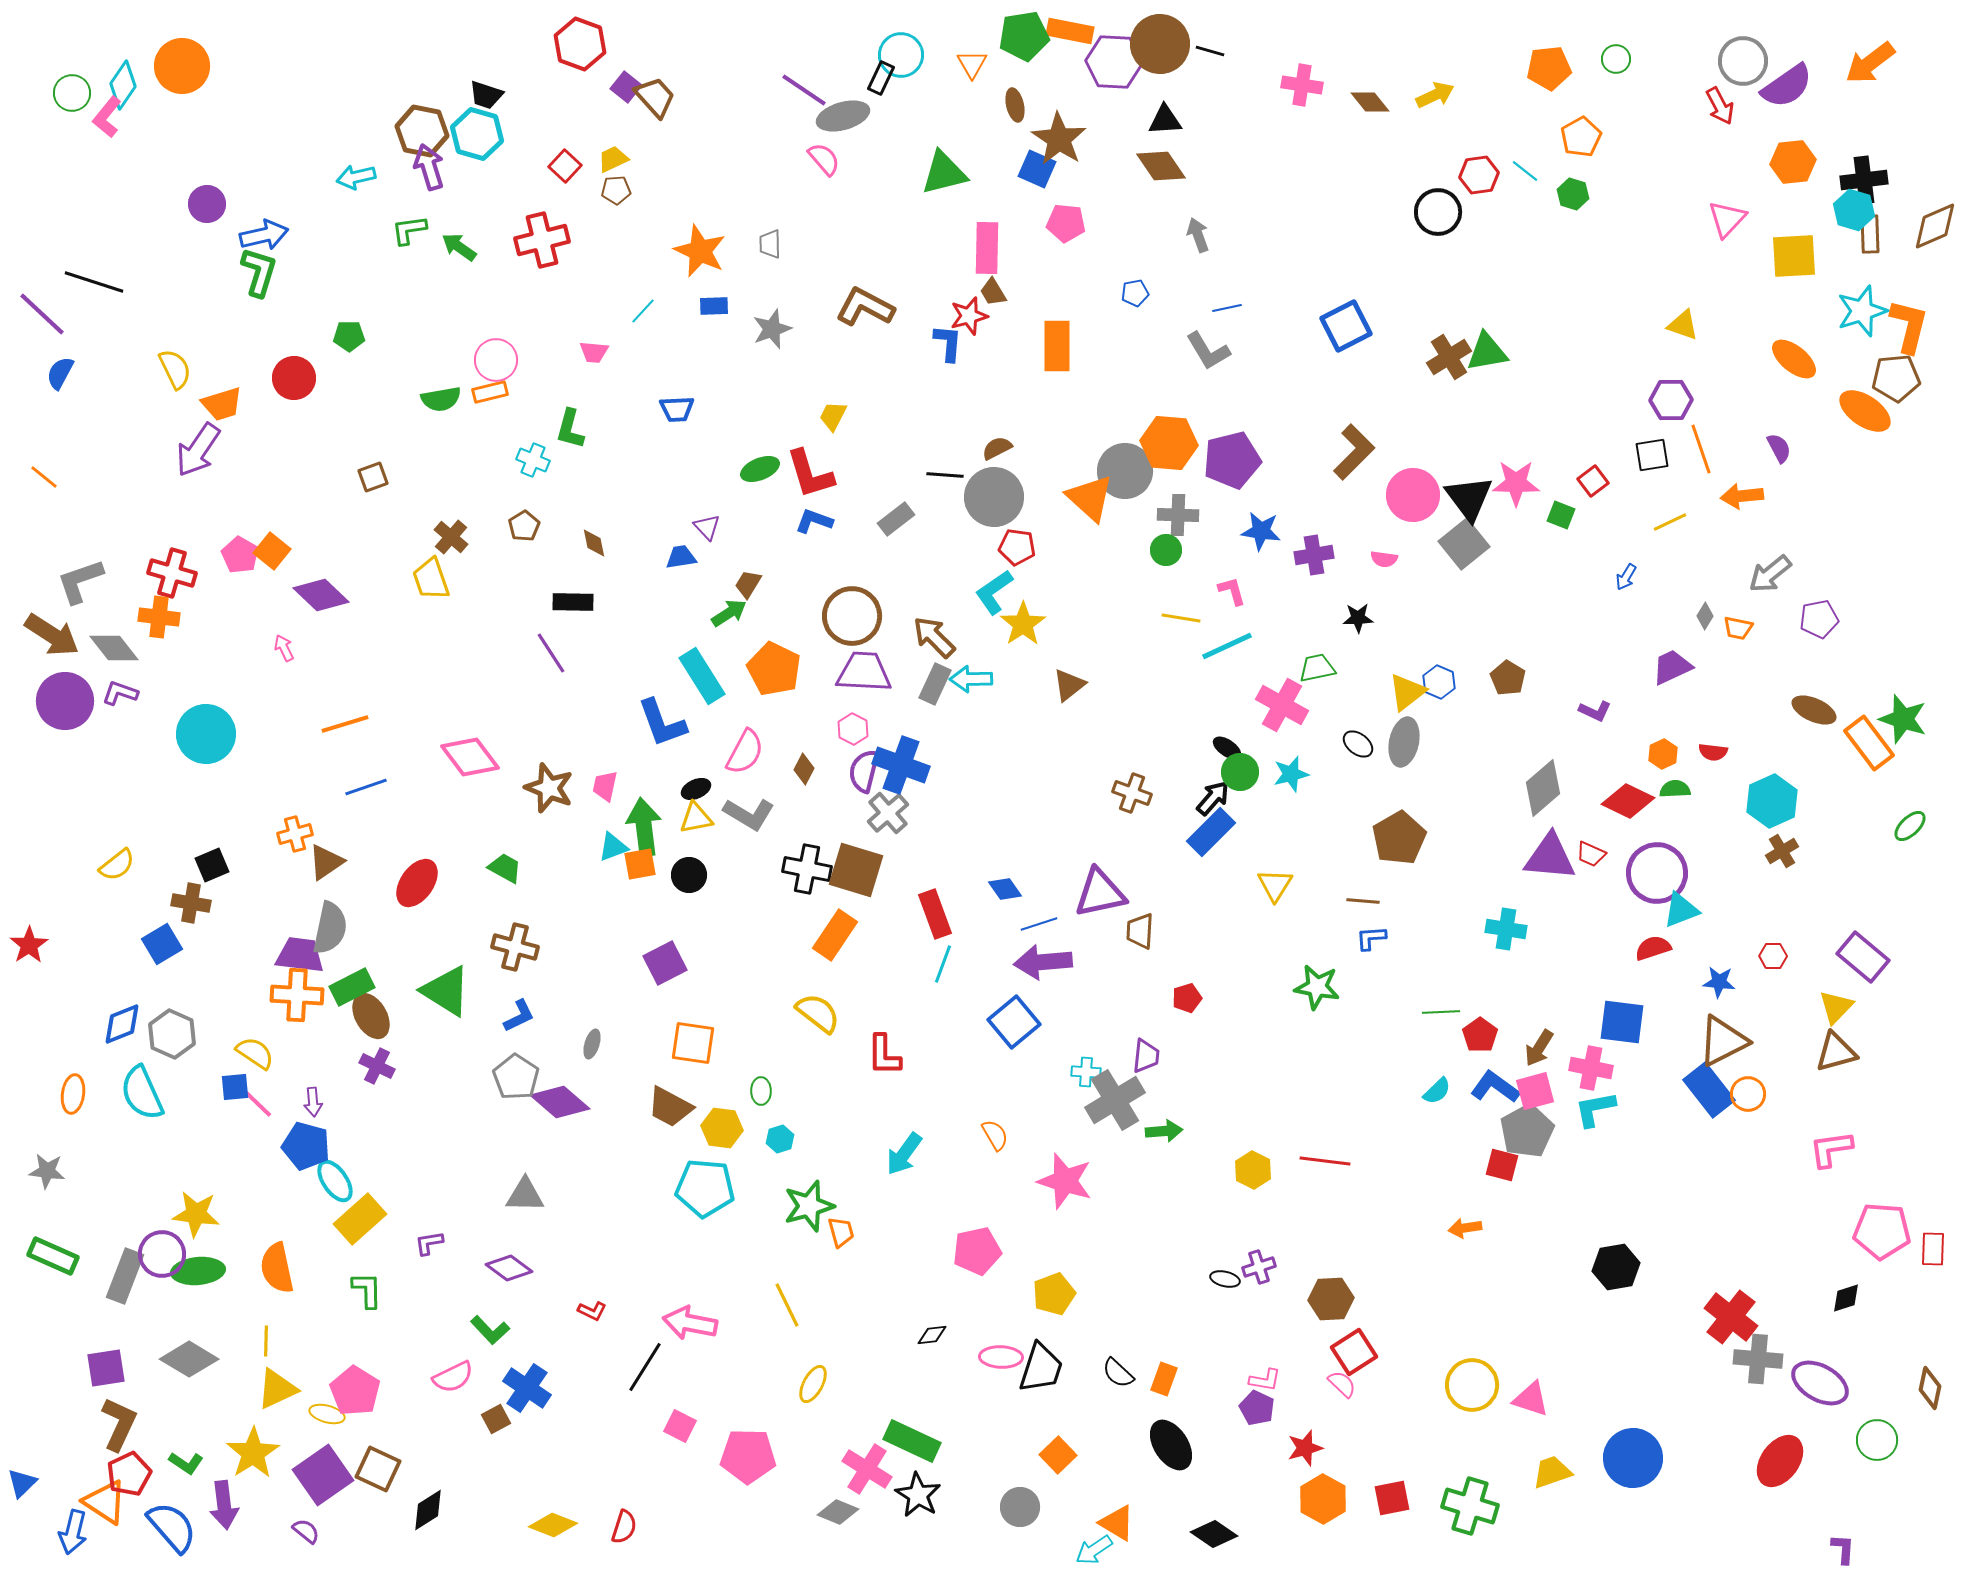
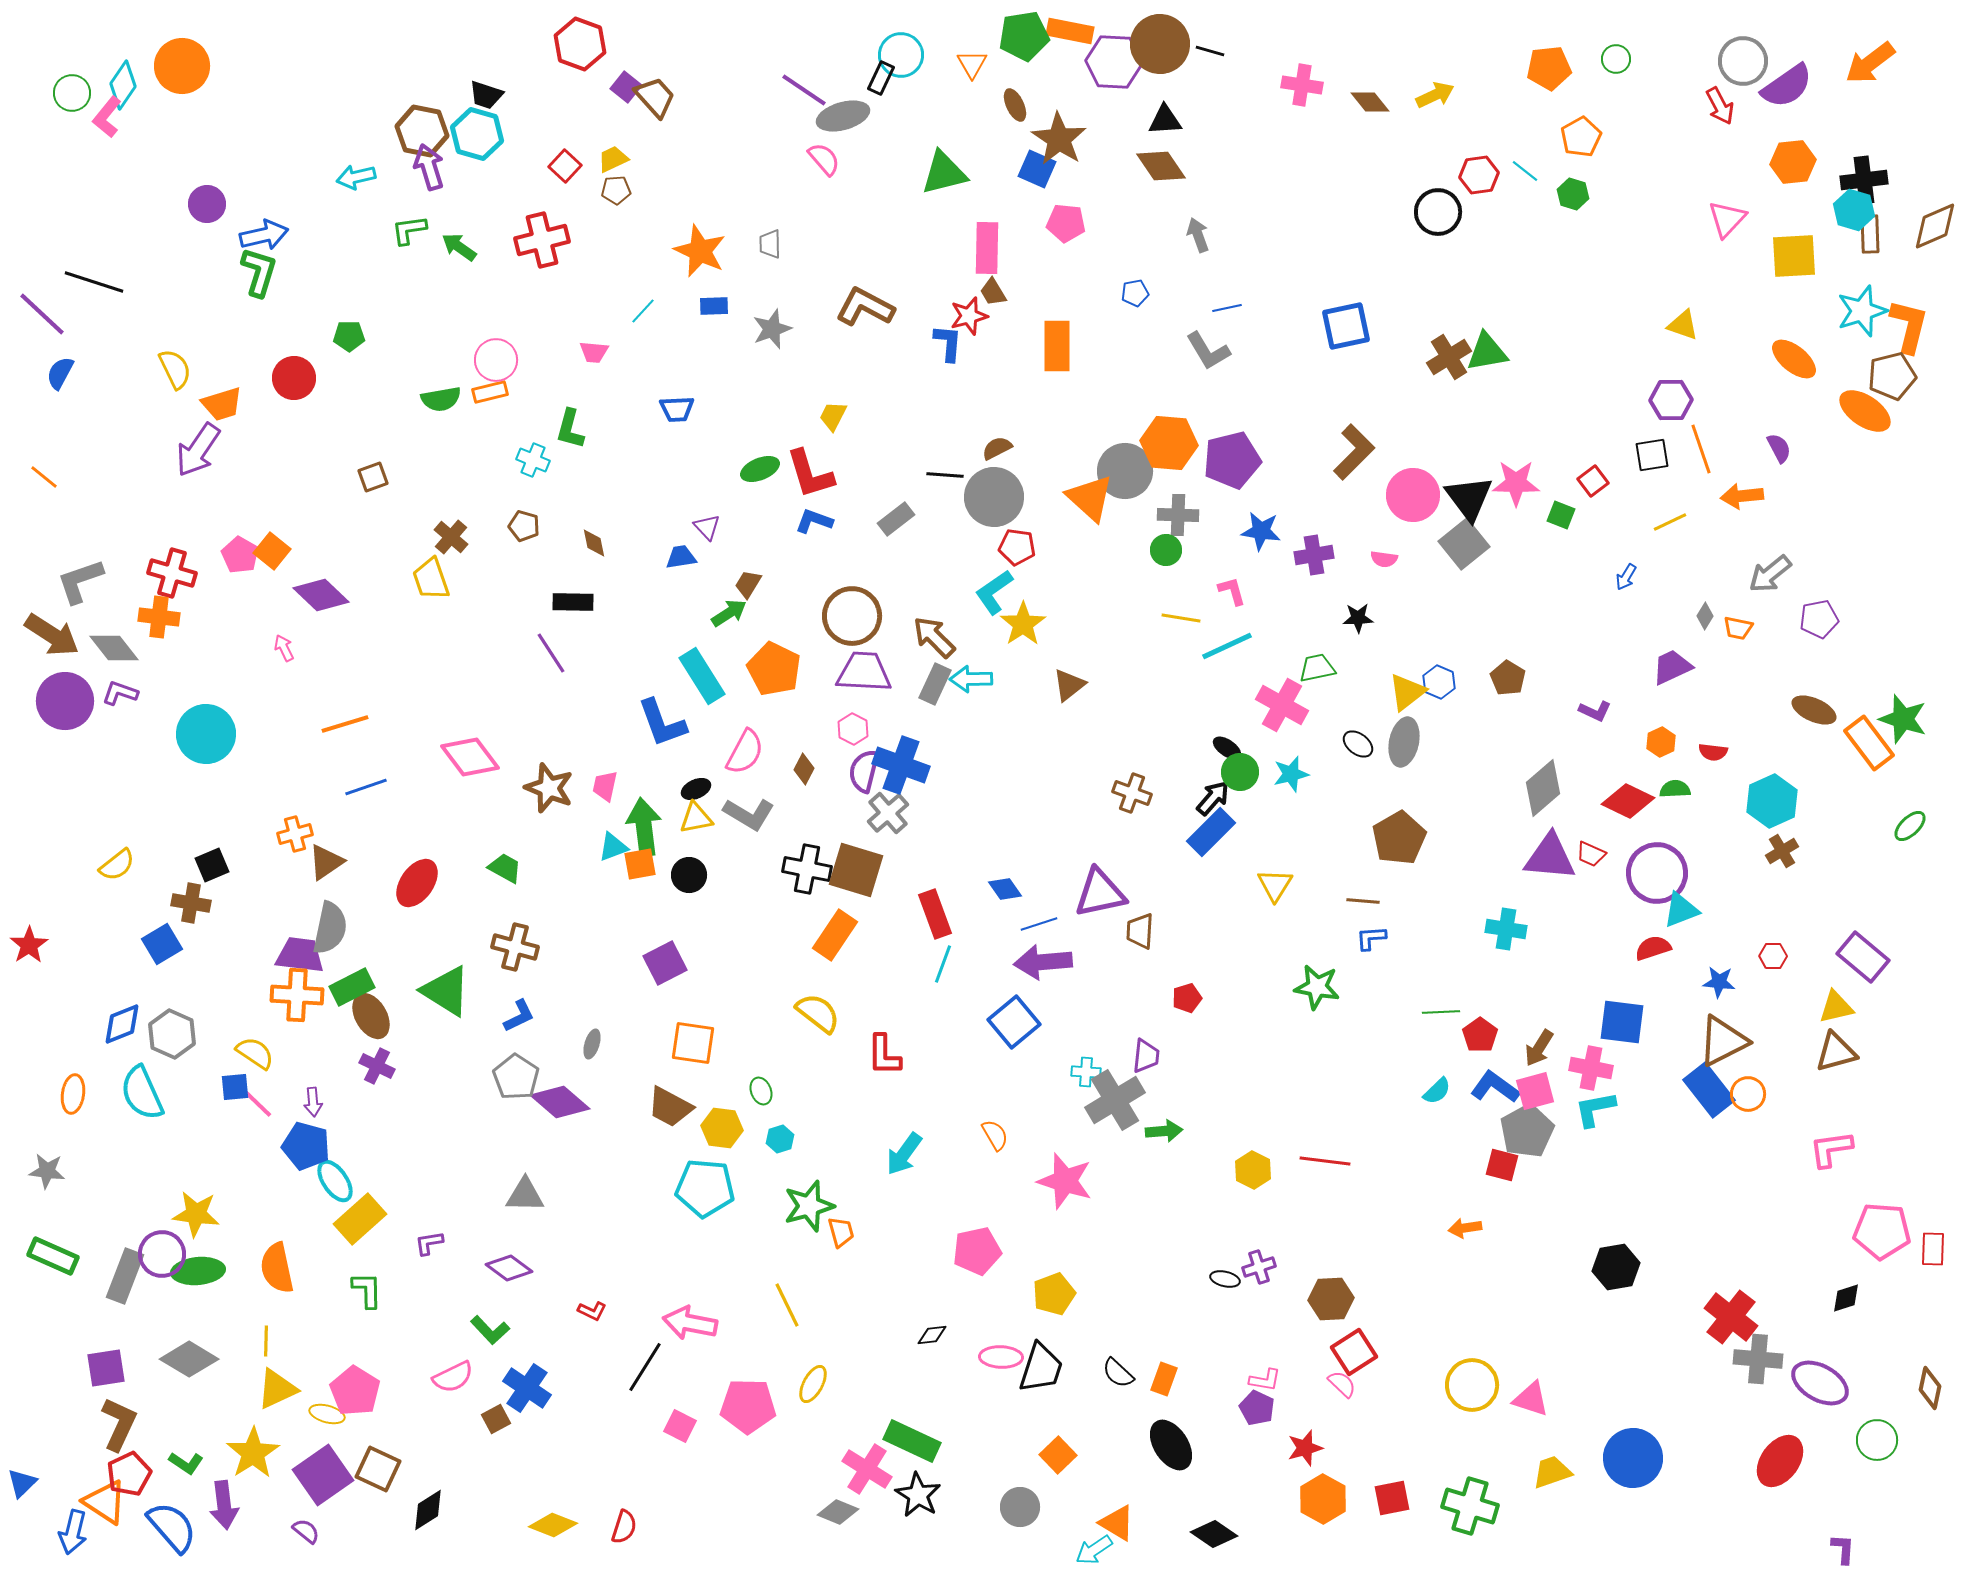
brown ellipse at (1015, 105): rotated 12 degrees counterclockwise
blue square at (1346, 326): rotated 15 degrees clockwise
brown pentagon at (1896, 378): moved 4 px left, 2 px up; rotated 9 degrees counterclockwise
brown pentagon at (524, 526): rotated 24 degrees counterclockwise
orange hexagon at (1663, 754): moved 2 px left, 12 px up
yellow triangle at (1836, 1007): rotated 33 degrees clockwise
green ellipse at (761, 1091): rotated 20 degrees counterclockwise
pink pentagon at (748, 1456): moved 50 px up
